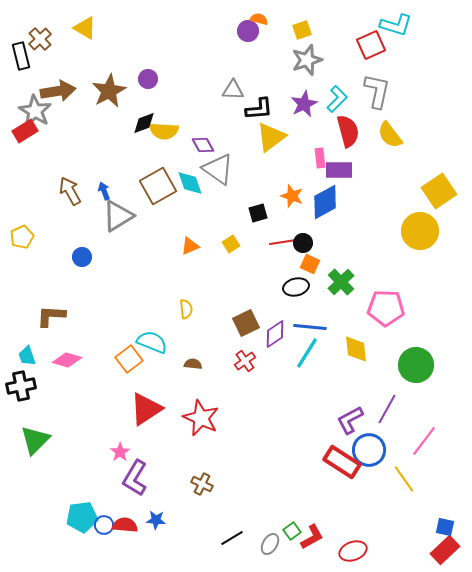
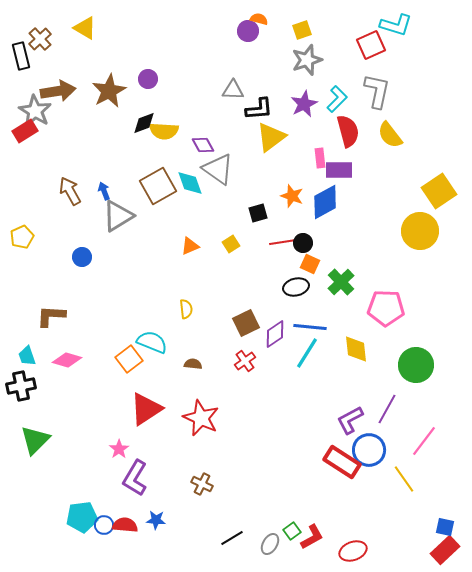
pink star at (120, 452): moved 1 px left, 3 px up
